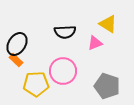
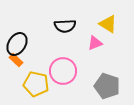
black semicircle: moved 6 px up
yellow pentagon: rotated 15 degrees clockwise
